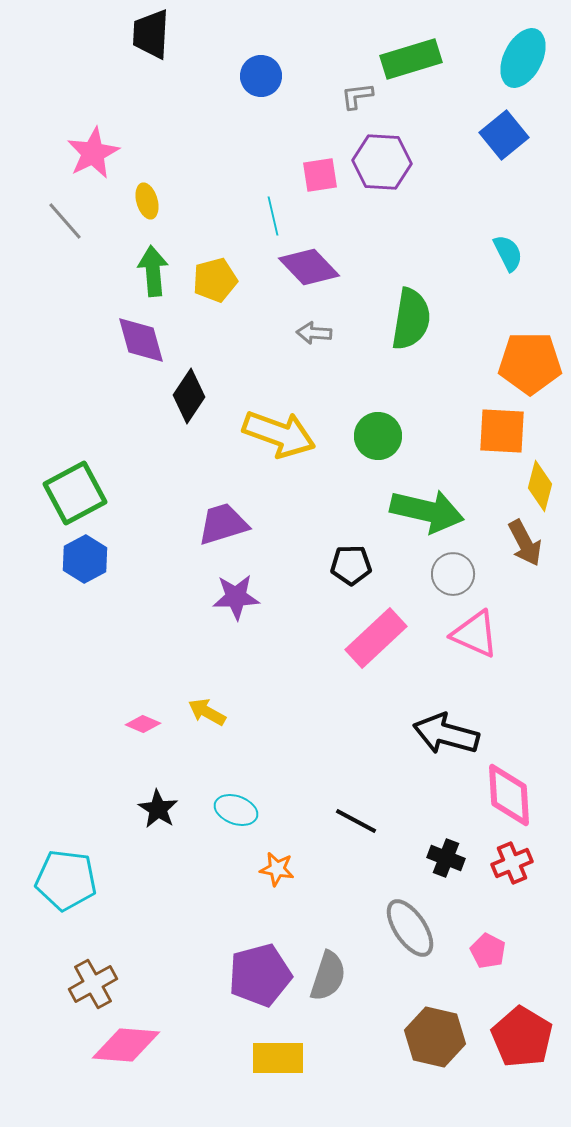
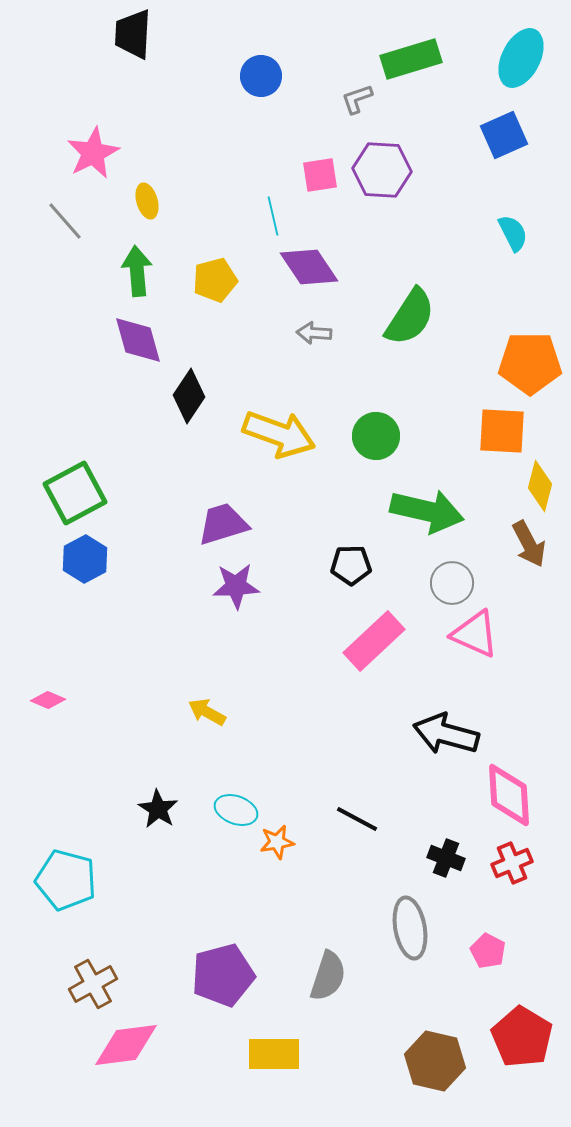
black trapezoid at (151, 34): moved 18 px left
cyan ellipse at (523, 58): moved 2 px left
gray L-shape at (357, 96): moved 3 px down; rotated 12 degrees counterclockwise
blue square at (504, 135): rotated 15 degrees clockwise
purple hexagon at (382, 162): moved 8 px down
cyan semicircle at (508, 253): moved 5 px right, 20 px up
purple diamond at (309, 267): rotated 10 degrees clockwise
green arrow at (153, 271): moved 16 px left
green semicircle at (411, 319): moved 1 px left, 2 px up; rotated 24 degrees clockwise
purple diamond at (141, 340): moved 3 px left
green circle at (378, 436): moved 2 px left
brown arrow at (525, 543): moved 4 px right, 1 px down
gray circle at (453, 574): moved 1 px left, 9 px down
purple star at (236, 597): moved 11 px up
pink rectangle at (376, 638): moved 2 px left, 3 px down
pink diamond at (143, 724): moved 95 px left, 24 px up
black line at (356, 821): moved 1 px right, 2 px up
orange star at (277, 869): moved 27 px up; rotated 20 degrees counterclockwise
cyan pentagon at (66, 880): rotated 8 degrees clockwise
gray ellipse at (410, 928): rotated 24 degrees clockwise
purple pentagon at (260, 975): moved 37 px left
brown hexagon at (435, 1037): moved 24 px down
pink diamond at (126, 1045): rotated 12 degrees counterclockwise
yellow rectangle at (278, 1058): moved 4 px left, 4 px up
